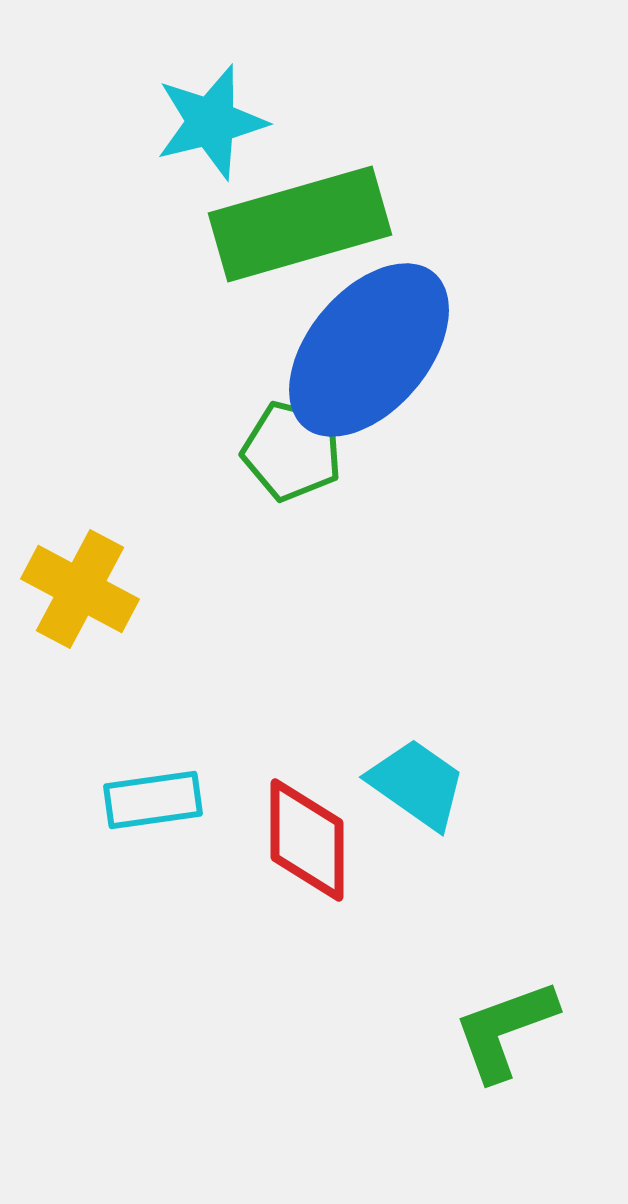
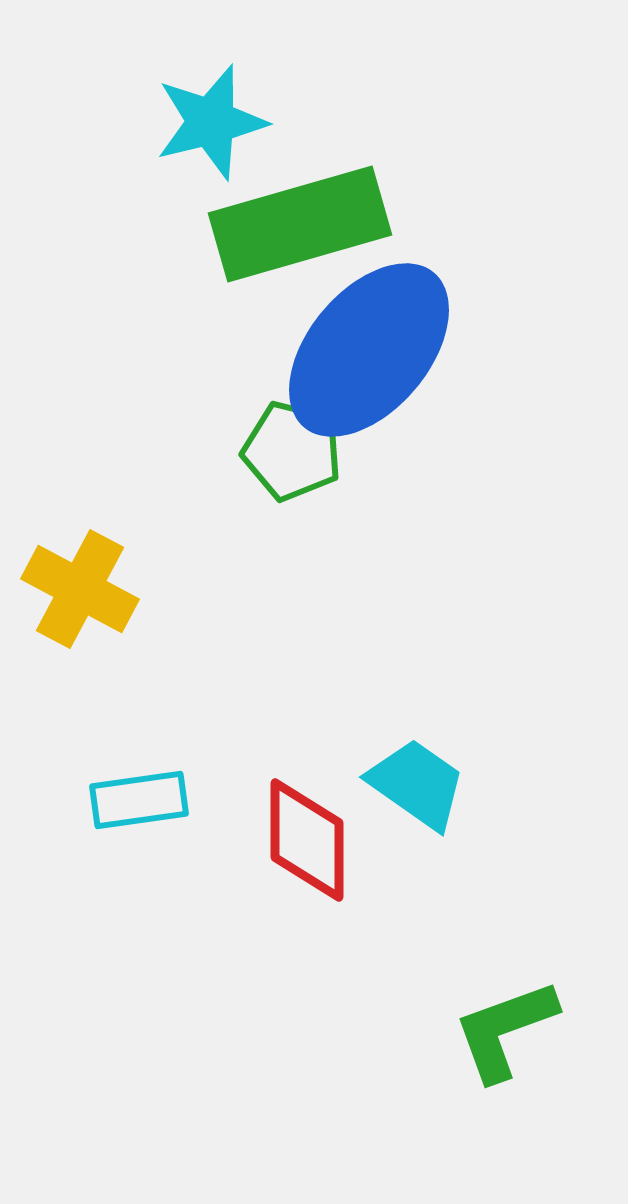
cyan rectangle: moved 14 px left
